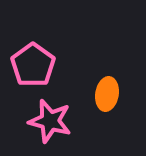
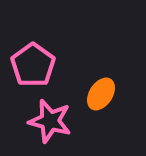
orange ellipse: moved 6 px left; rotated 24 degrees clockwise
